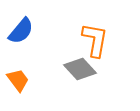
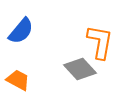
orange L-shape: moved 5 px right, 2 px down
orange trapezoid: rotated 25 degrees counterclockwise
